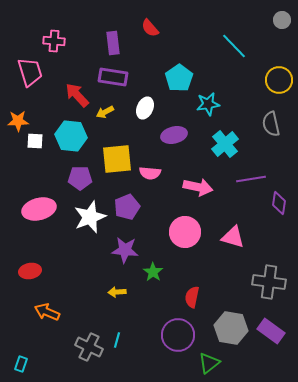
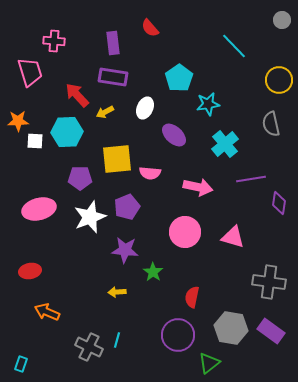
purple ellipse at (174, 135): rotated 55 degrees clockwise
cyan hexagon at (71, 136): moved 4 px left, 4 px up; rotated 8 degrees counterclockwise
